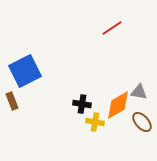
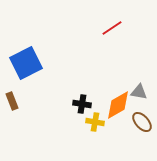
blue square: moved 1 px right, 8 px up
